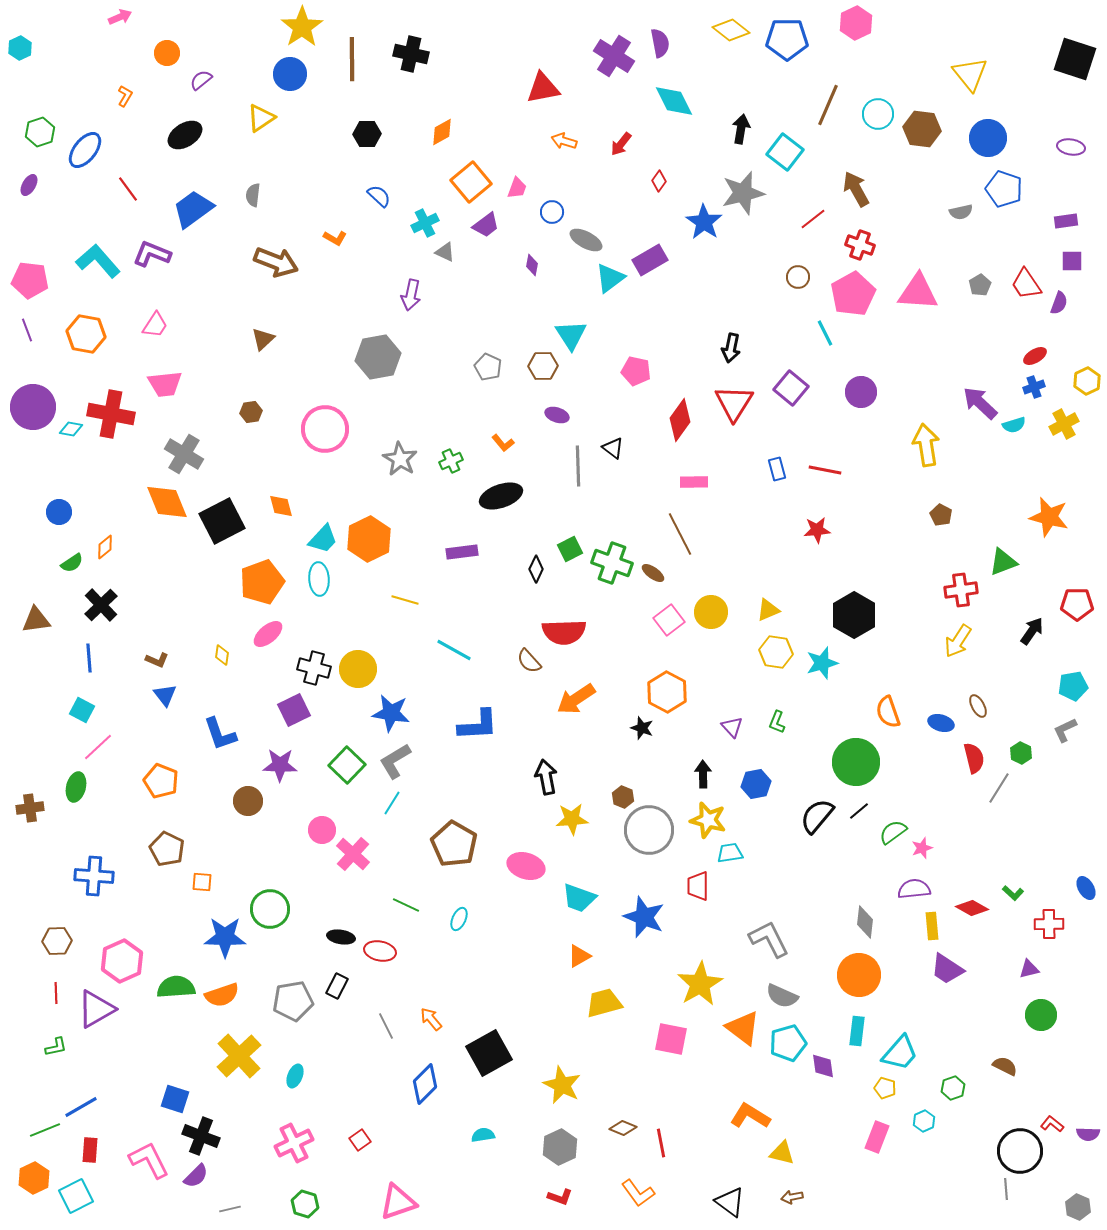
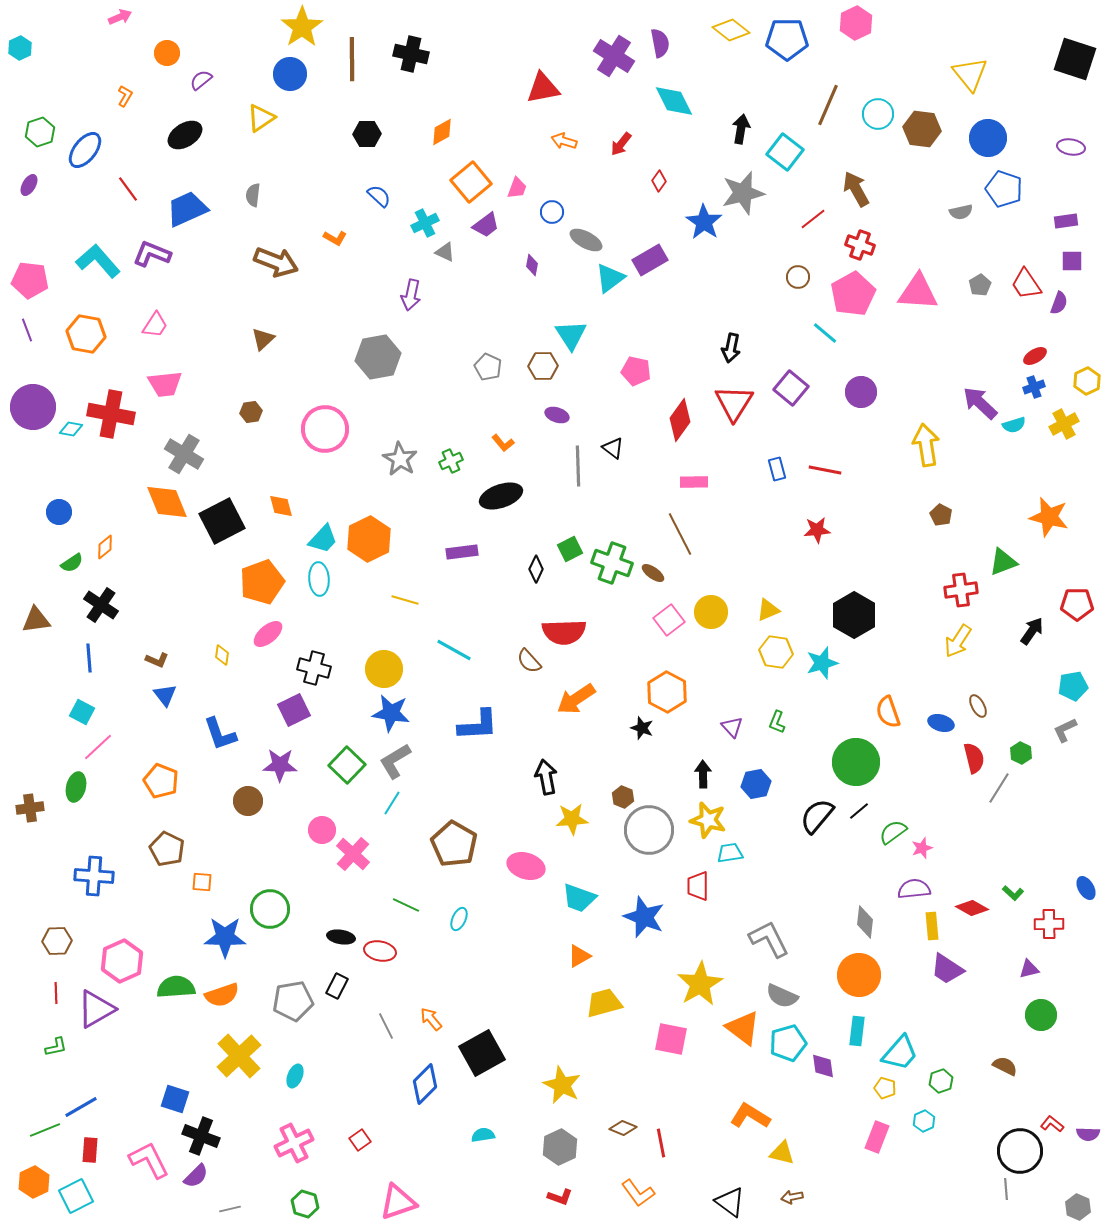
blue trapezoid at (193, 209): moved 6 px left; rotated 12 degrees clockwise
cyan line at (825, 333): rotated 24 degrees counterclockwise
black cross at (101, 605): rotated 12 degrees counterclockwise
yellow circle at (358, 669): moved 26 px right
cyan square at (82, 710): moved 2 px down
black square at (489, 1053): moved 7 px left
green hexagon at (953, 1088): moved 12 px left, 7 px up
orange hexagon at (34, 1178): moved 4 px down
